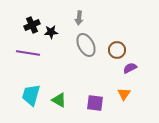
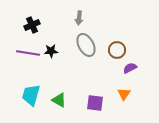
black star: moved 19 px down
